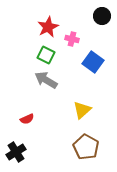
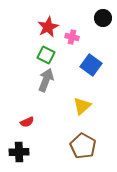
black circle: moved 1 px right, 2 px down
pink cross: moved 2 px up
blue square: moved 2 px left, 3 px down
gray arrow: rotated 80 degrees clockwise
yellow triangle: moved 4 px up
red semicircle: moved 3 px down
brown pentagon: moved 3 px left, 1 px up
black cross: moved 3 px right; rotated 30 degrees clockwise
